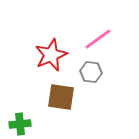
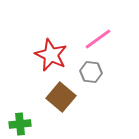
red star: rotated 24 degrees counterclockwise
brown square: rotated 32 degrees clockwise
